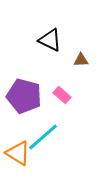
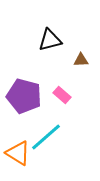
black triangle: rotated 40 degrees counterclockwise
cyan line: moved 3 px right
